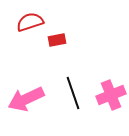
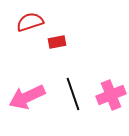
red rectangle: moved 2 px down
black line: moved 1 px down
pink arrow: moved 1 px right, 2 px up
